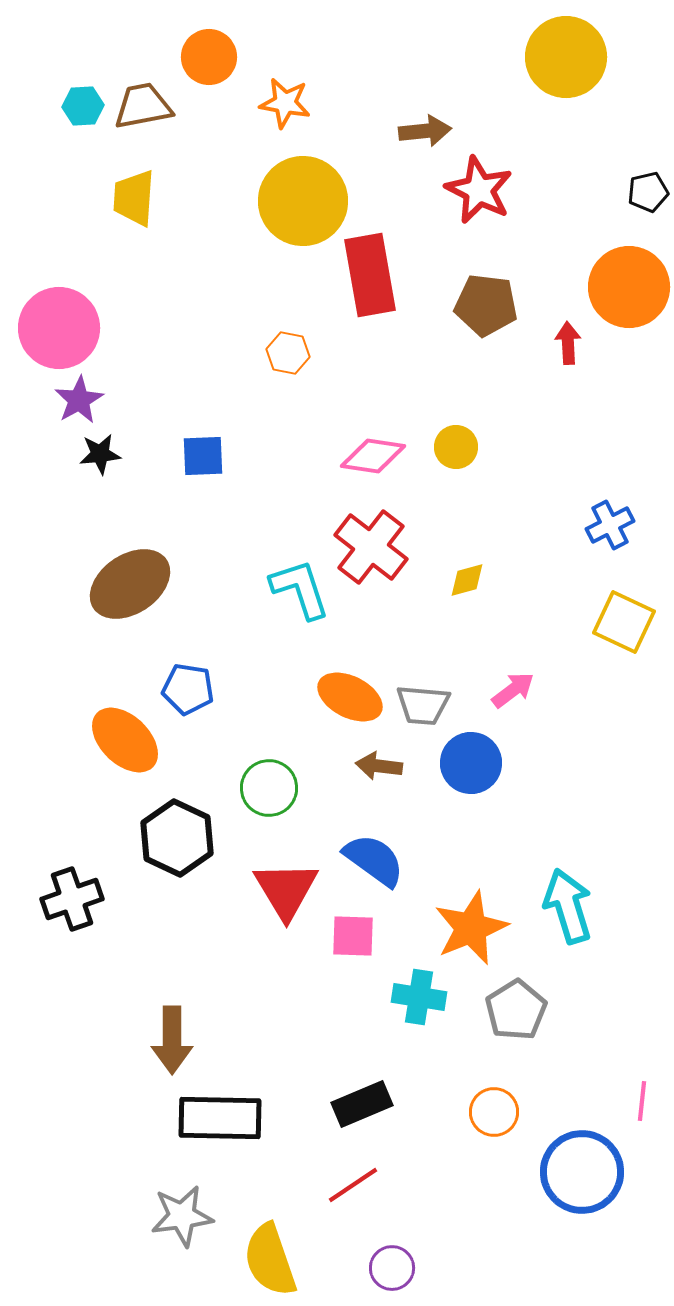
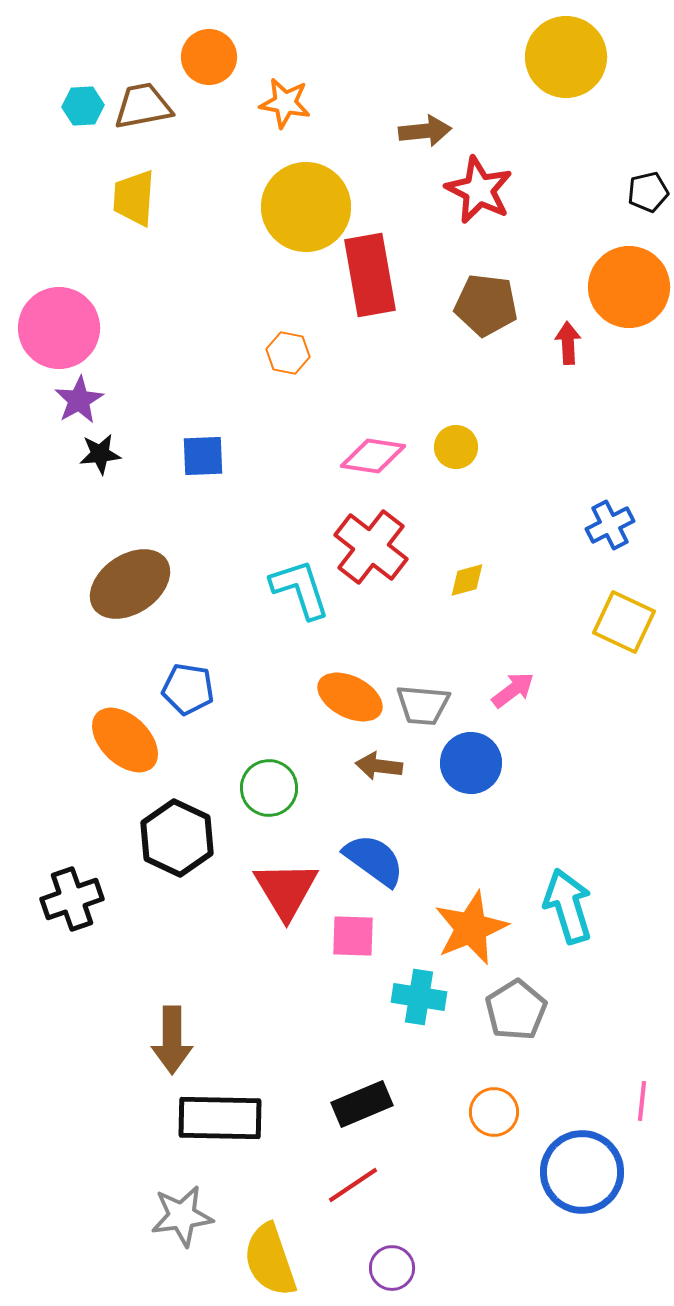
yellow circle at (303, 201): moved 3 px right, 6 px down
